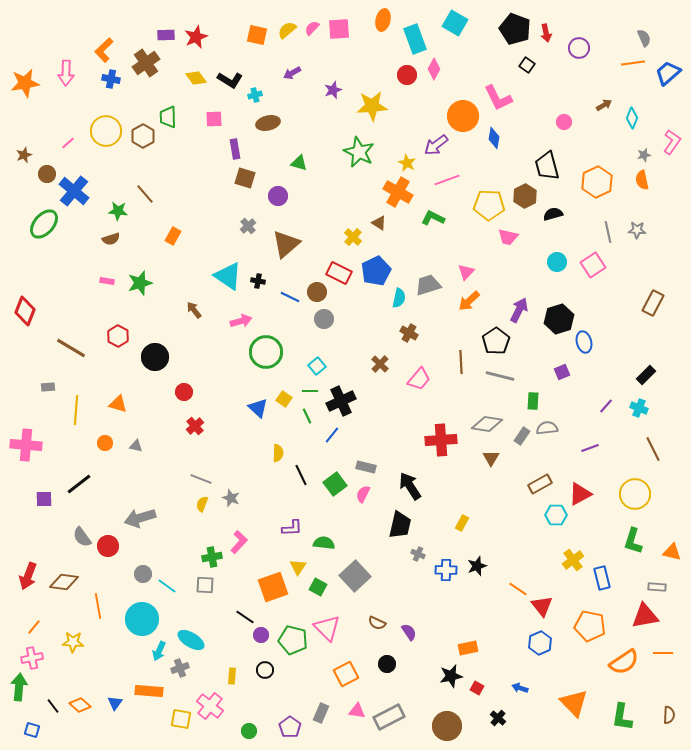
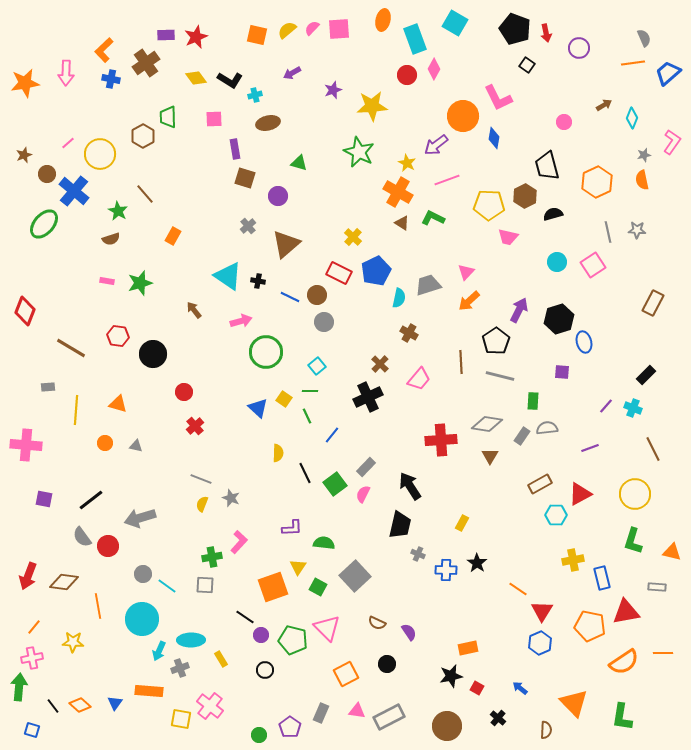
yellow circle at (106, 131): moved 6 px left, 23 px down
green star at (118, 211): rotated 24 degrees clockwise
brown triangle at (379, 223): moved 23 px right
brown circle at (317, 292): moved 3 px down
gray circle at (324, 319): moved 3 px down
red hexagon at (118, 336): rotated 20 degrees counterclockwise
black circle at (155, 357): moved 2 px left, 3 px up
purple square at (562, 372): rotated 28 degrees clockwise
black cross at (341, 401): moved 27 px right, 4 px up
cyan cross at (639, 408): moved 6 px left
brown triangle at (491, 458): moved 1 px left, 2 px up
gray rectangle at (366, 467): rotated 60 degrees counterclockwise
black line at (301, 475): moved 4 px right, 2 px up
black line at (79, 484): moved 12 px right, 16 px down
purple square at (44, 499): rotated 12 degrees clockwise
yellow cross at (573, 560): rotated 25 degrees clockwise
black star at (477, 566): moved 3 px up; rotated 18 degrees counterclockwise
red triangle at (542, 606): moved 5 px down; rotated 10 degrees clockwise
red triangle at (645, 616): moved 19 px left, 4 px up
cyan ellipse at (191, 640): rotated 32 degrees counterclockwise
yellow rectangle at (232, 676): moved 11 px left, 17 px up; rotated 35 degrees counterclockwise
blue arrow at (520, 688): rotated 21 degrees clockwise
brown semicircle at (669, 715): moved 123 px left, 15 px down
green circle at (249, 731): moved 10 px right, 4 px down
